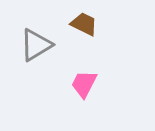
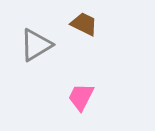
pink trapezoid: moved 3 px left, 13 px down
